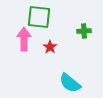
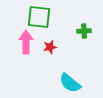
pink arrow: moved 2 px right, 3 px down
red star: rotated 24 degrees clockwise
